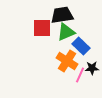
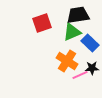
black trapezoid: moved 16 px right
red square: moved 5 px up; rotated 18 degrees counterclockwise
green triangle: moved 6 px right
blue rectangle: moved 9 px right, 3 px up
pink line: rotated 42 degrees clockwise
